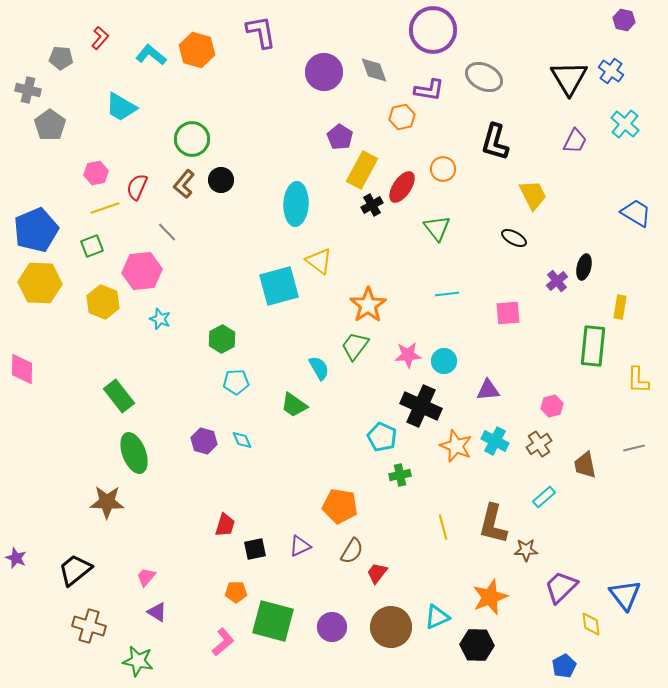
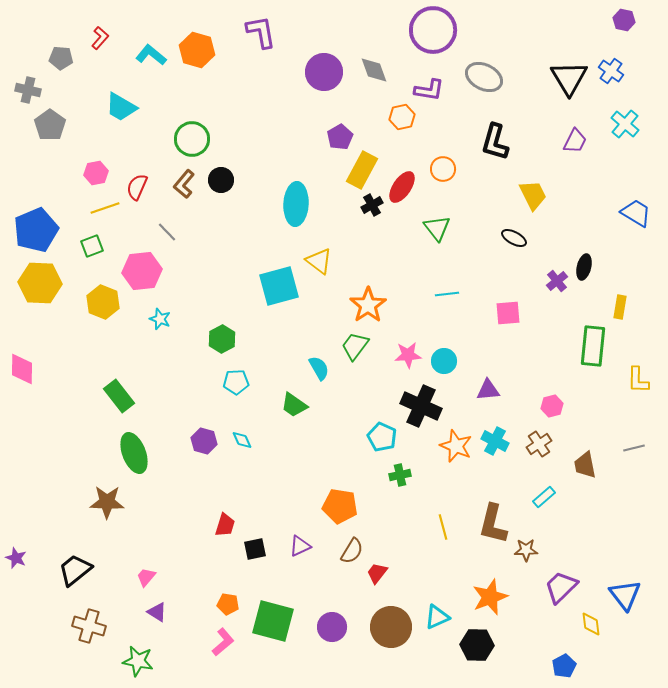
purple pentagon at (340, 137): rotated 10 degrees clockwise
orange pentagon at (236, 592): moved 8 px left, 12 px down; rotated 10 degrees clockwise
